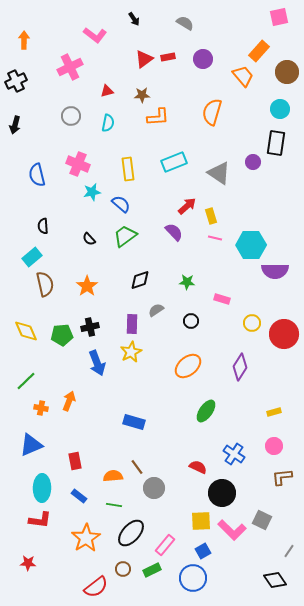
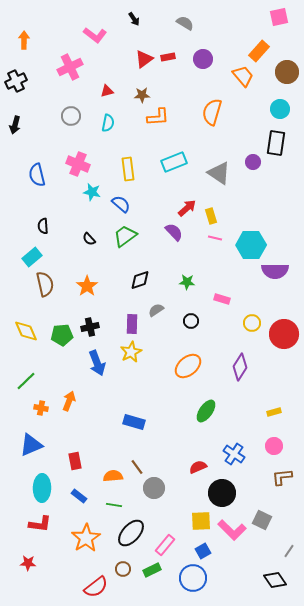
cyan star at (92, 192): rotated 24 degrees clockwise
red arrow at (187, 206): moved 2 px down
red semicircle at (198, 467): rotated 48 degrees counterclockwise
red L-shape at (40, 520): moved 4 px down
